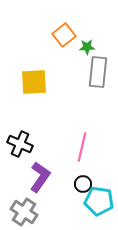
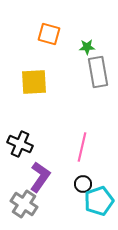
orange square: moved 15 px left, 1 px up; rotated 35 degrees counterclockwise
gray rectangle: rotated 16 degrees counterclockwise
cyan pentagon: rotated 28 degrees counterclockwise
gray cross: moved 8 px up
